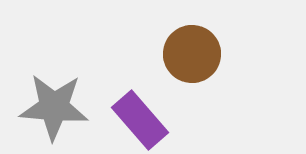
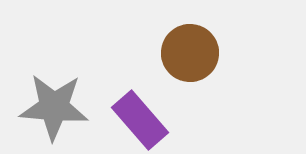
brown circle: moved 2 px left, 1 px up
